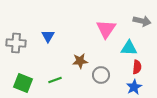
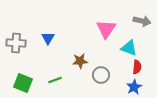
blue triangle: moved 2 px down
cyan triangle: rotated 18 degrees clockwise
